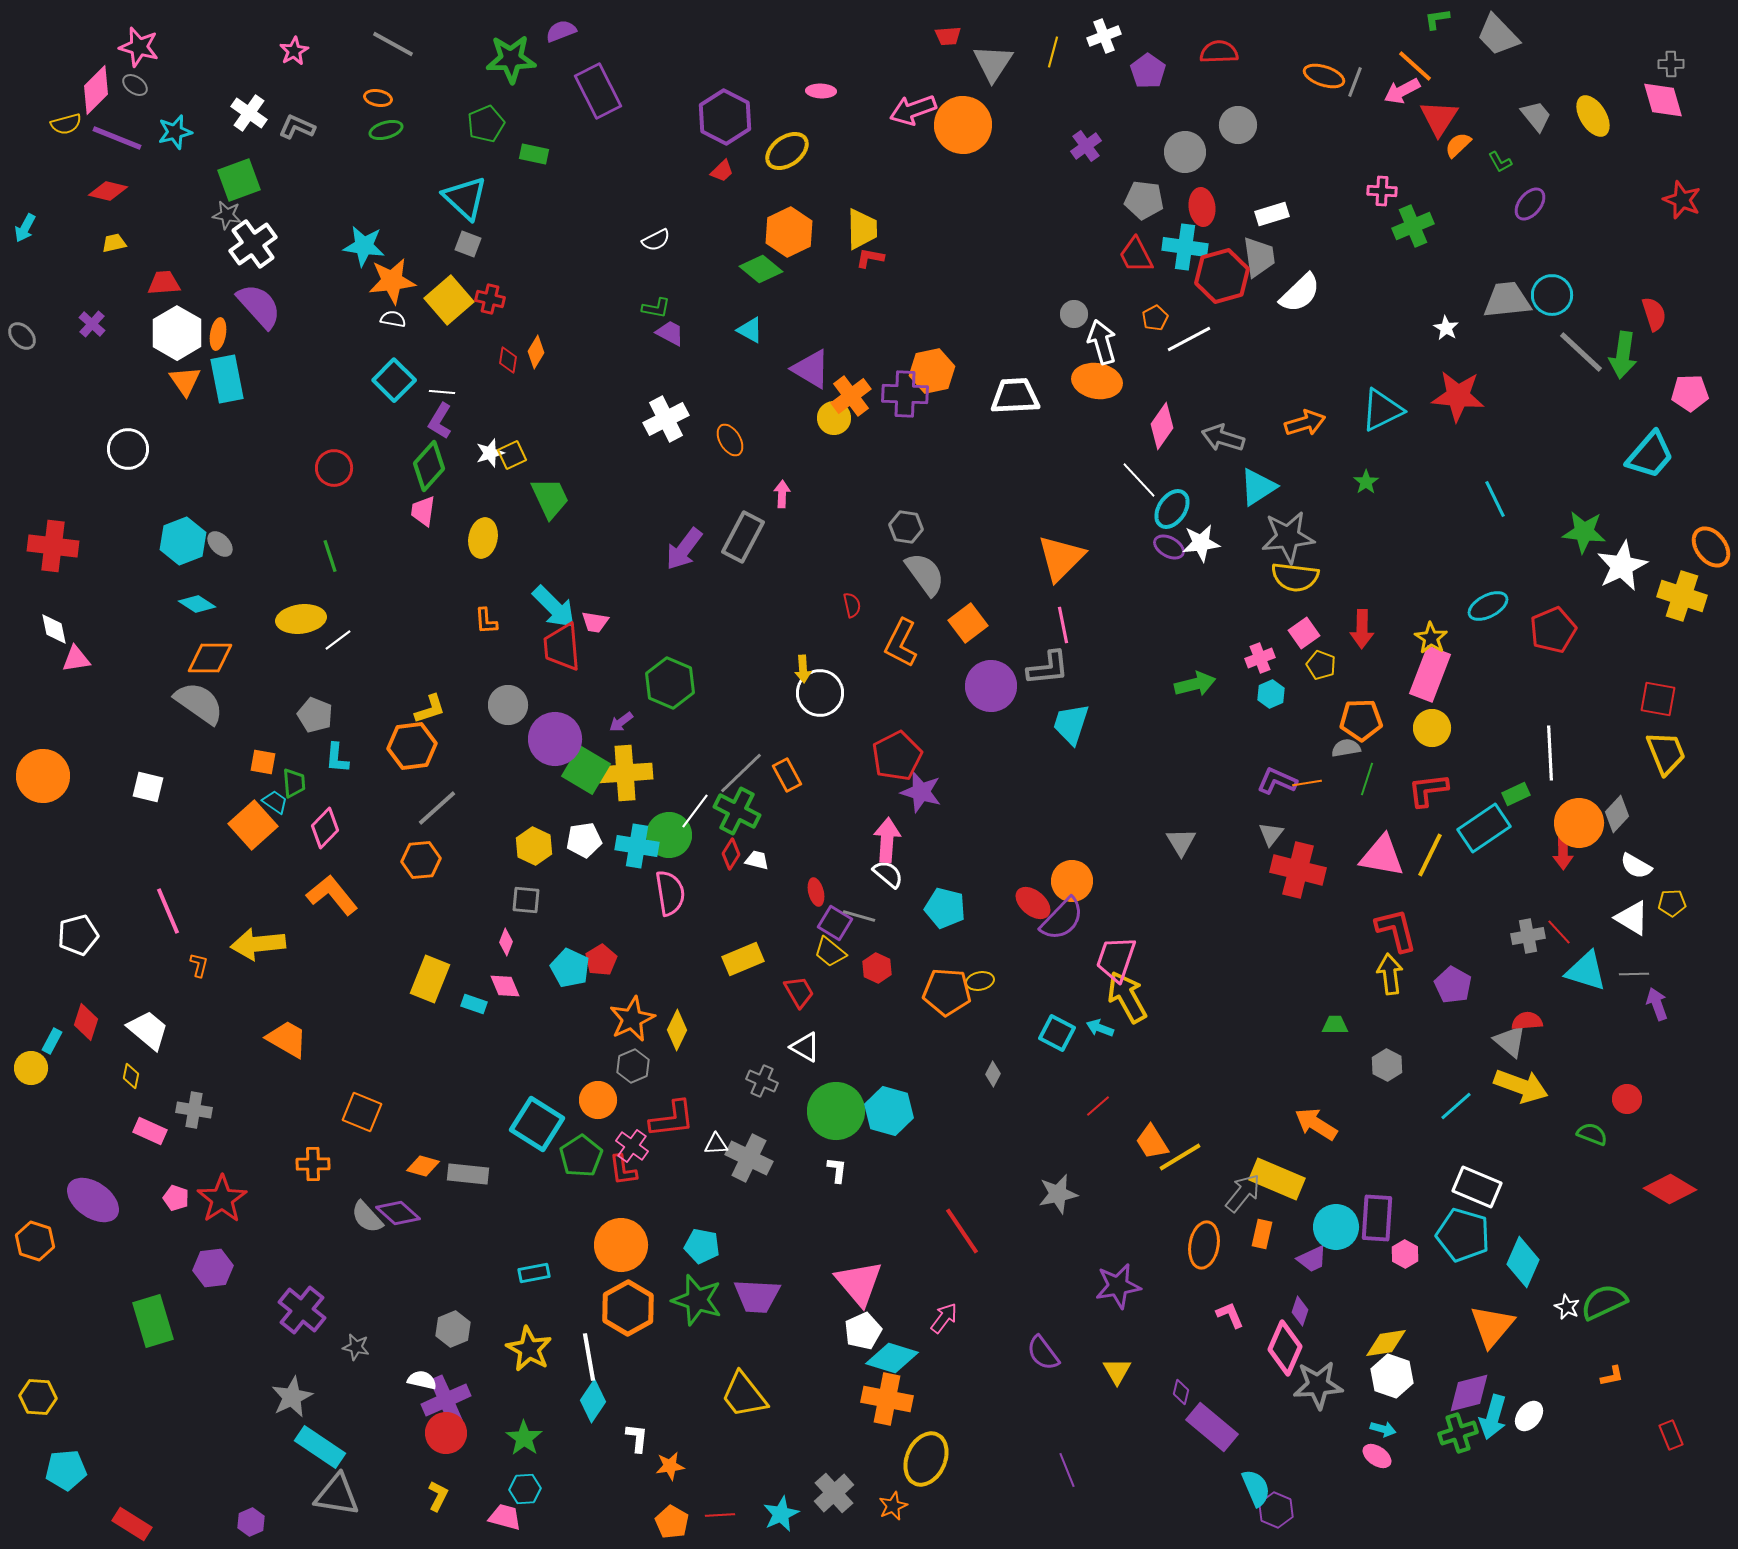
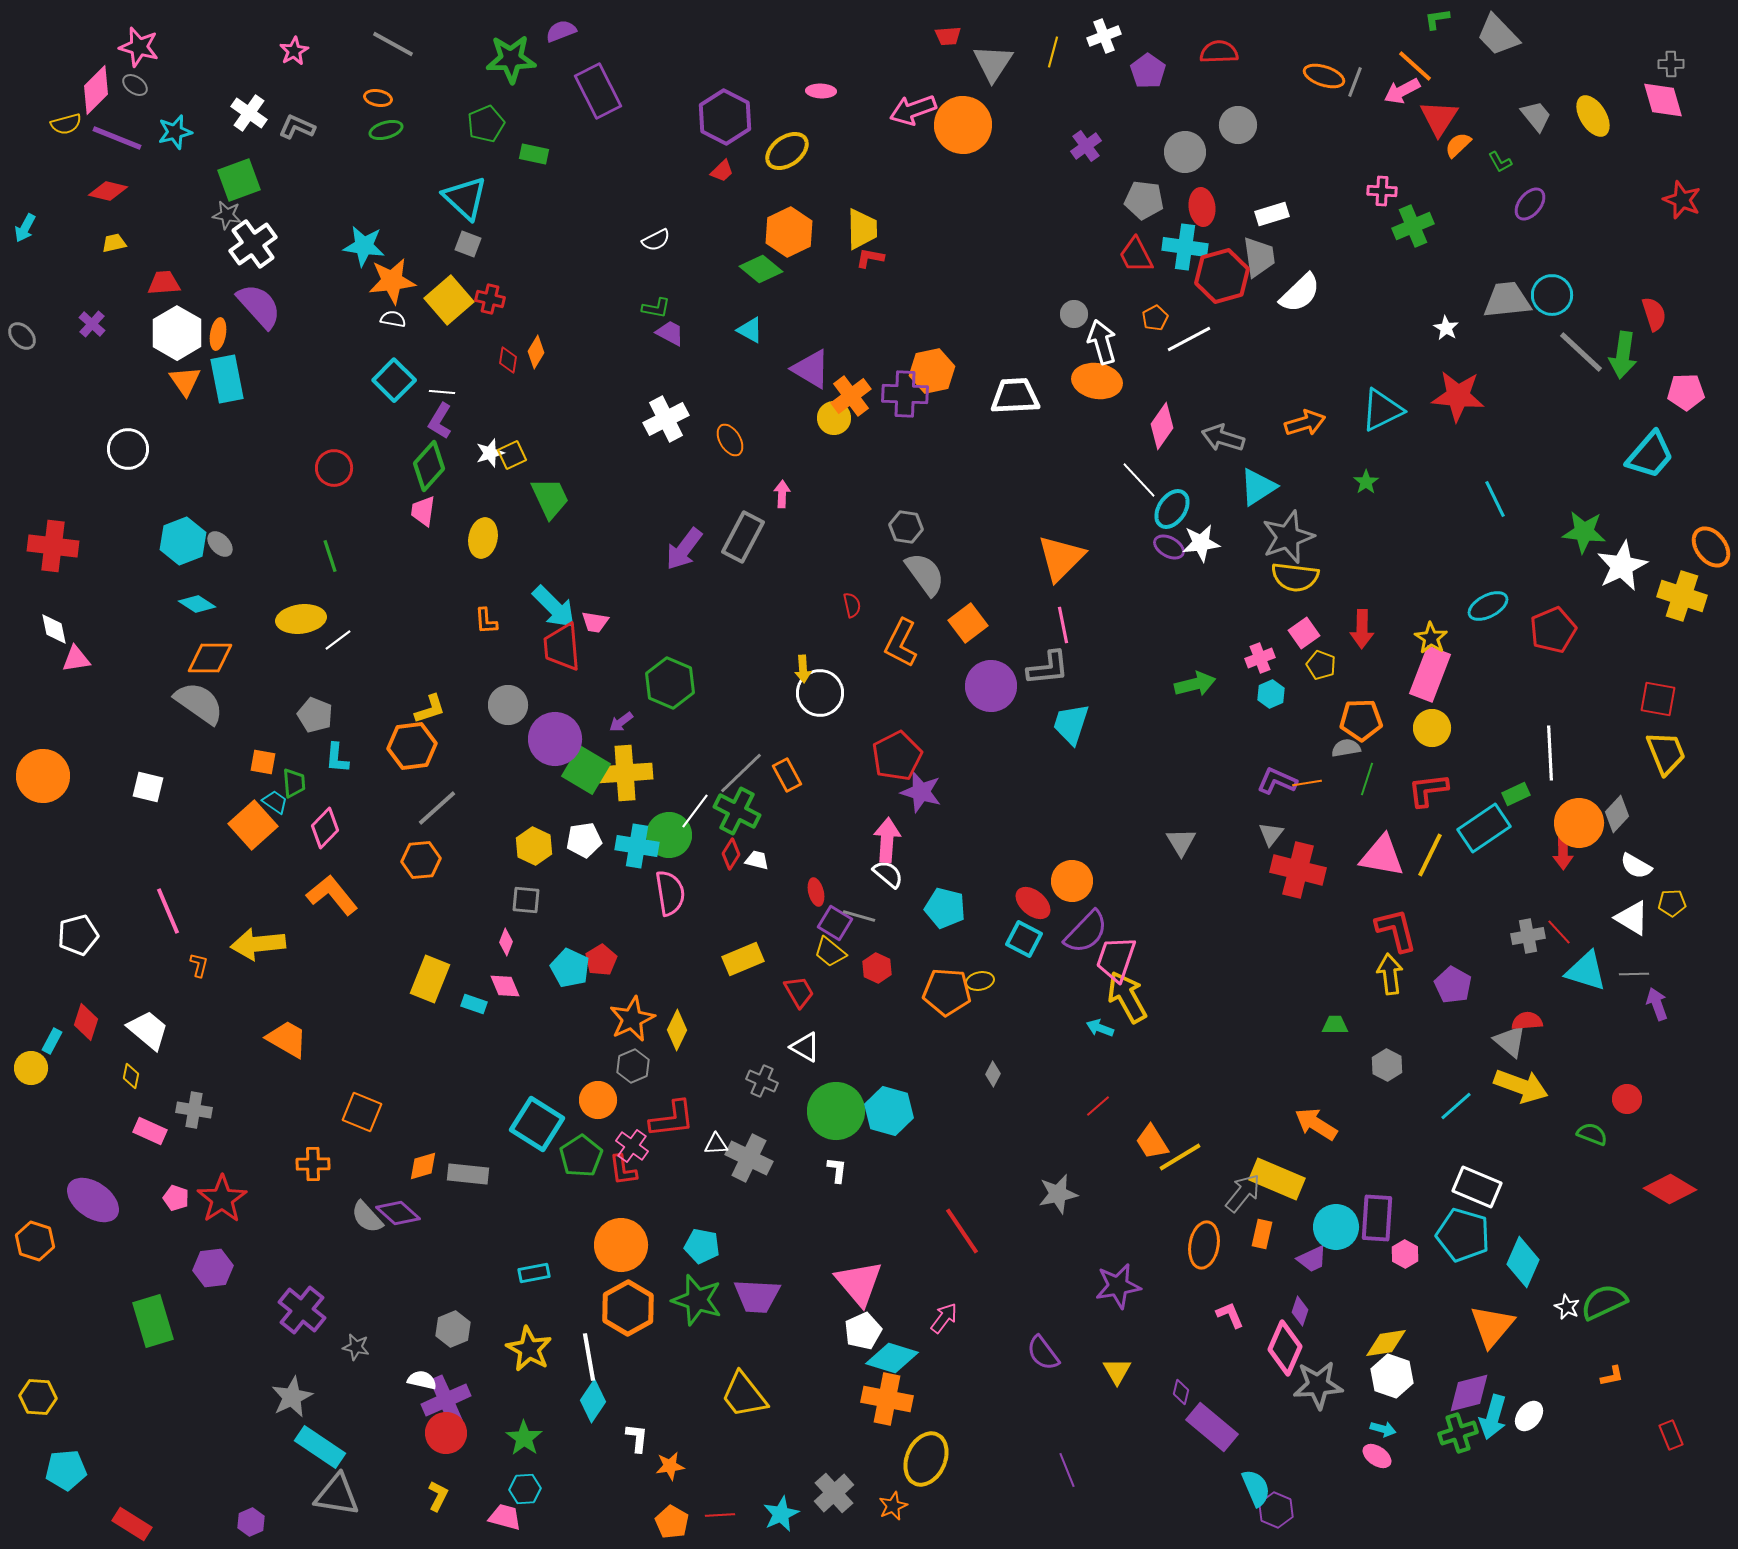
pink pentagon at (1690, 393): moved 4 px left, 1 px up
gray star at (1288, 537): rotated 14 degrees counterclockwise
purple semicircle at (1062, 919): moved 24 px right, 13 px down
cyan square at (1057, 1033): moved 33 px left, 94 px up
orange diamond at (423, 1166): rotated 32 degrees counterclockwise
